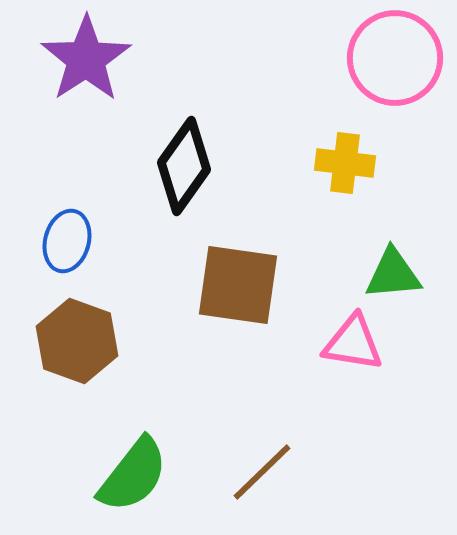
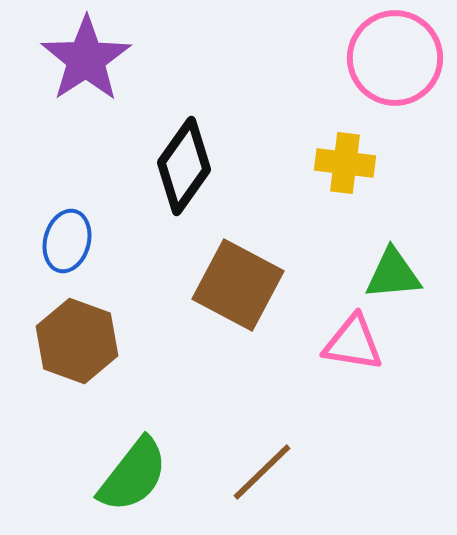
brown square: rotated 20 degrees clockwise
